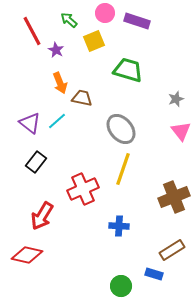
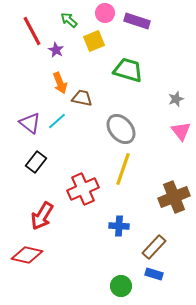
brown rectangle: moved 18 px left, 3 px up; rotated 15 degrees counterclockwise
